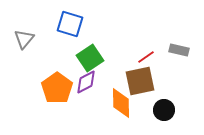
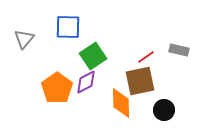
blue square: moved 2 px left, 3 px down; rotated 16 degrees counterclockwise
green square: moved 3 px right, 2 px up
